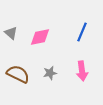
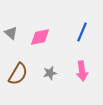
brown semicircle: rotated 95 degrees clockwise
